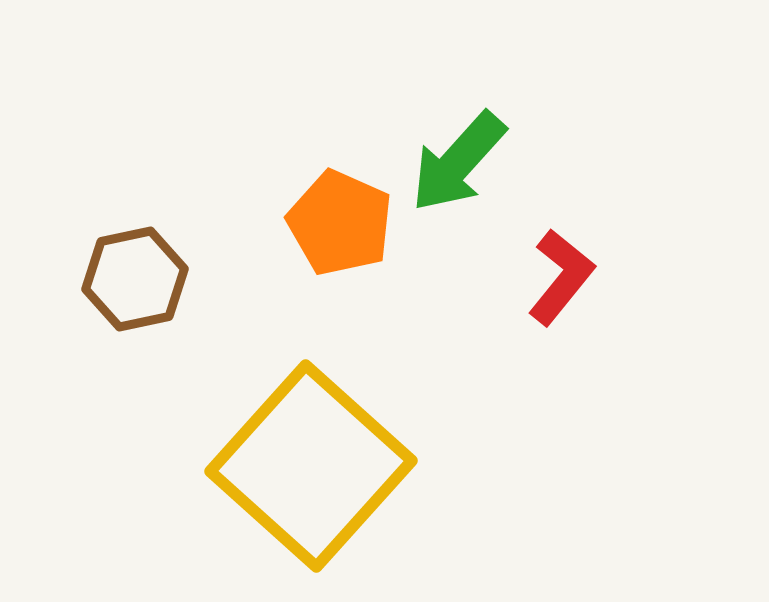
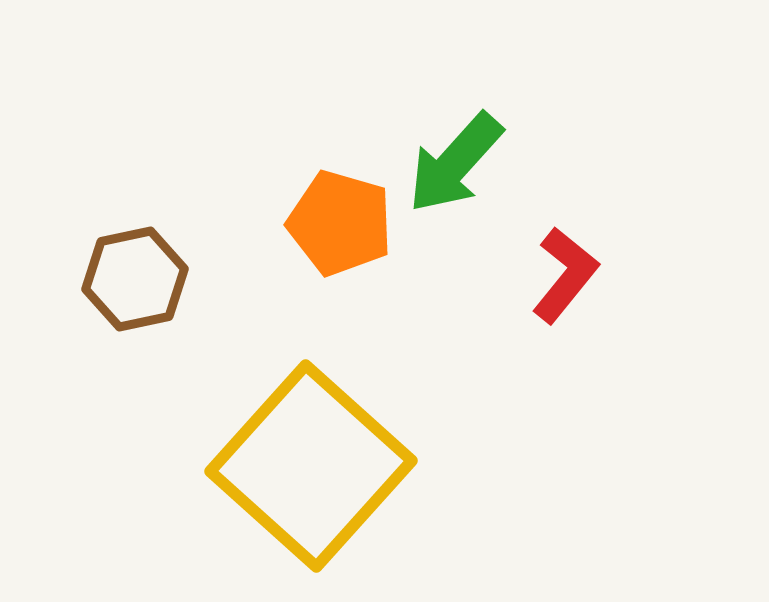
green arrow: moved 3 px left, 1 px down
orange pentagon: rotated 8 degrees counterclockwise
red L-shape: moved 4 px right, 2 px up
